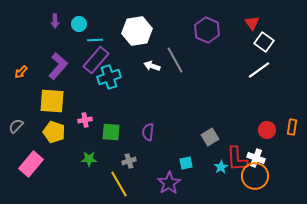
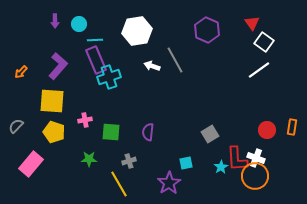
purple rectangle: rotated 64 degrees counterclockwise
gray square: moved 3 px up
